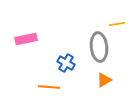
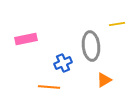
gray ellipse: moved 8 px left, 1 px up
blue cross: moved 3 px left; rotated 36 degrees clockwise
